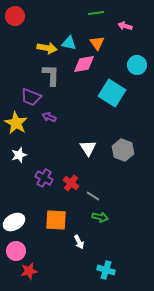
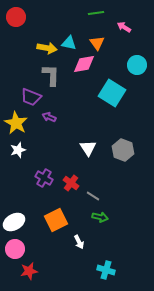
red circle: moved 1 px right, 1 px down
pink arrow: moved 1 px left, 1 px down; rotated 16 degrees clockwise
white star: moved 1 px left, 5 px up
orange square: rotated 30 degrees counterclockwise
pink circle: moved 1 px left, 2 px up
